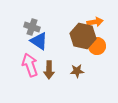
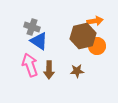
orange arrow: moved 1 px up
brown hexagon: rotated 25 degrees counterclockwise
